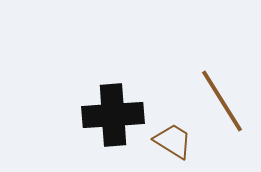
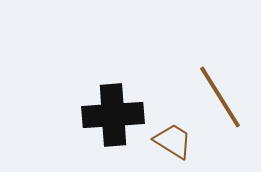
brown line: moved 2 px left, 4 px up
